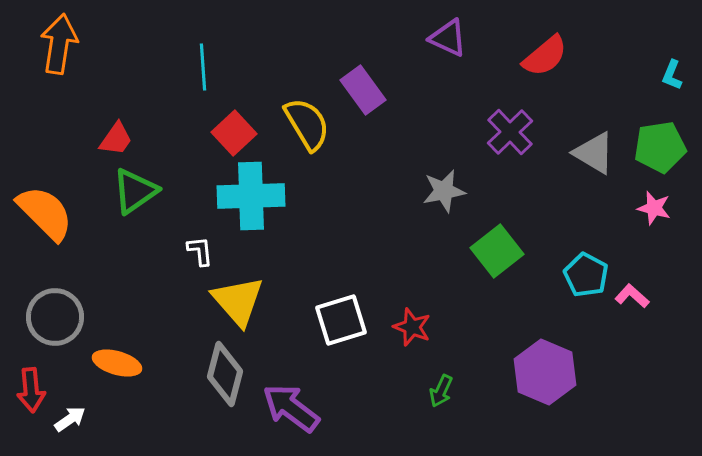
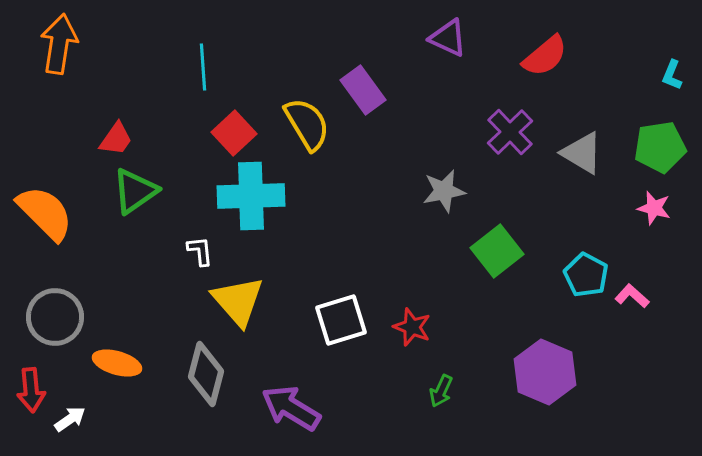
gray triangle: moved 12 px left
gray diamond: moved 19 px left
purple arrow: rotated 6 degrees counterclockwise
